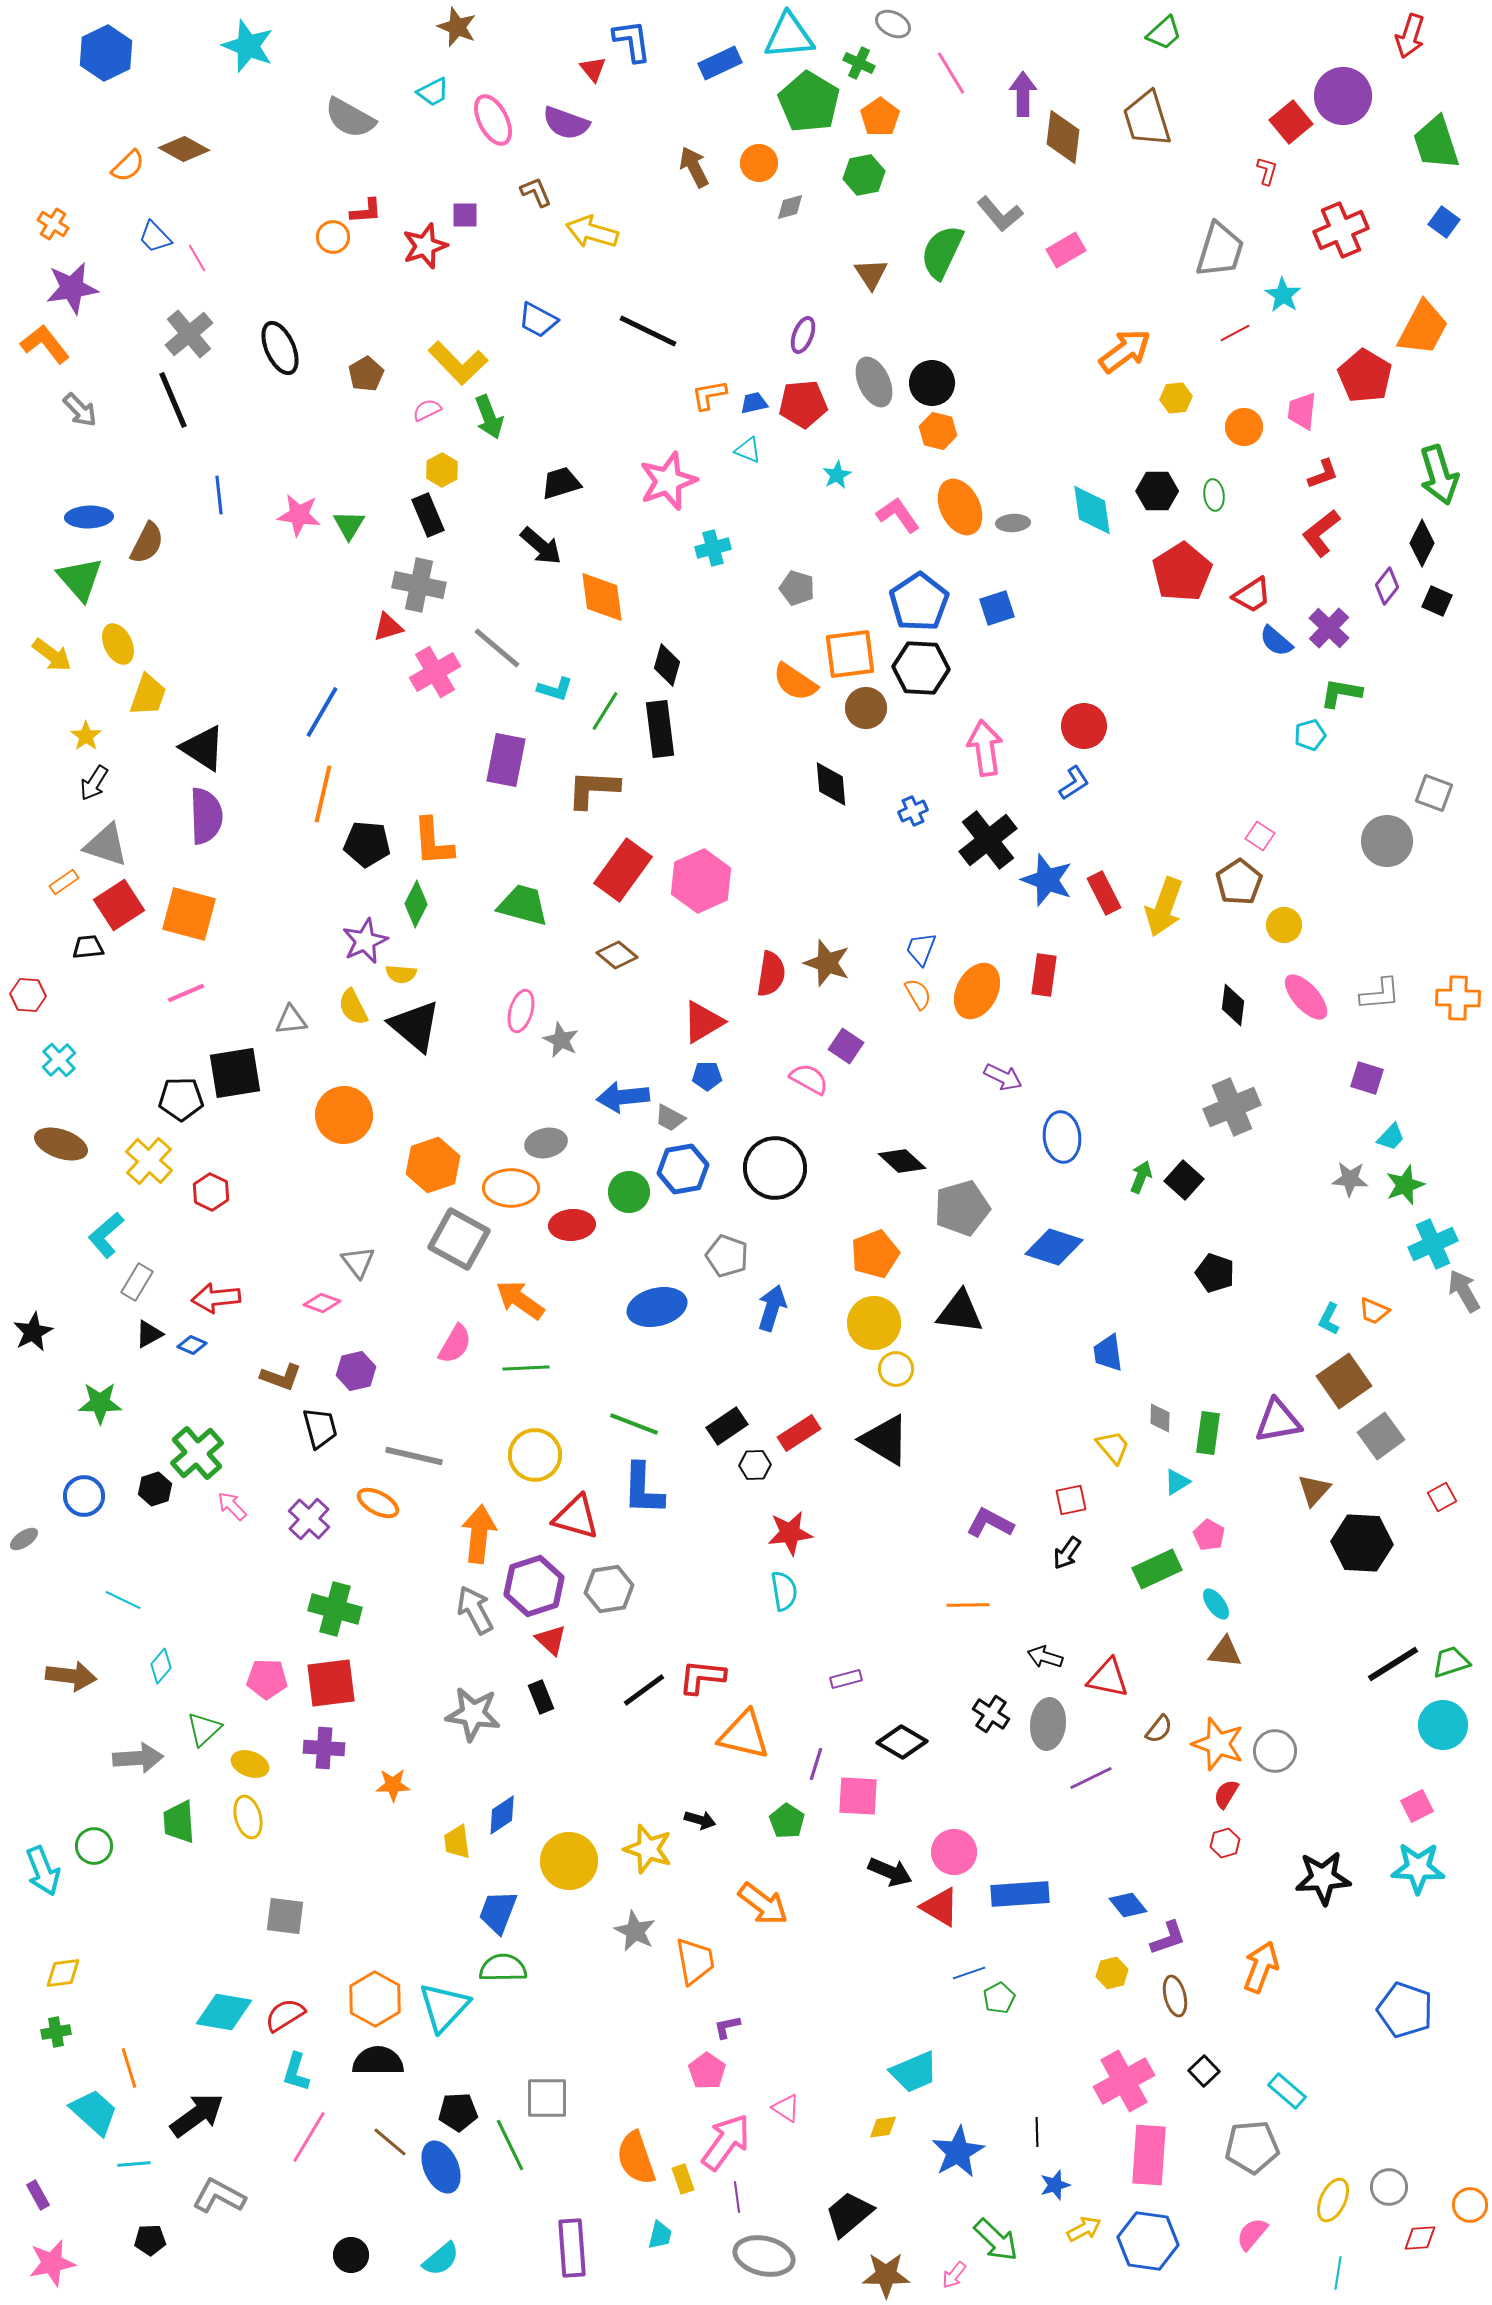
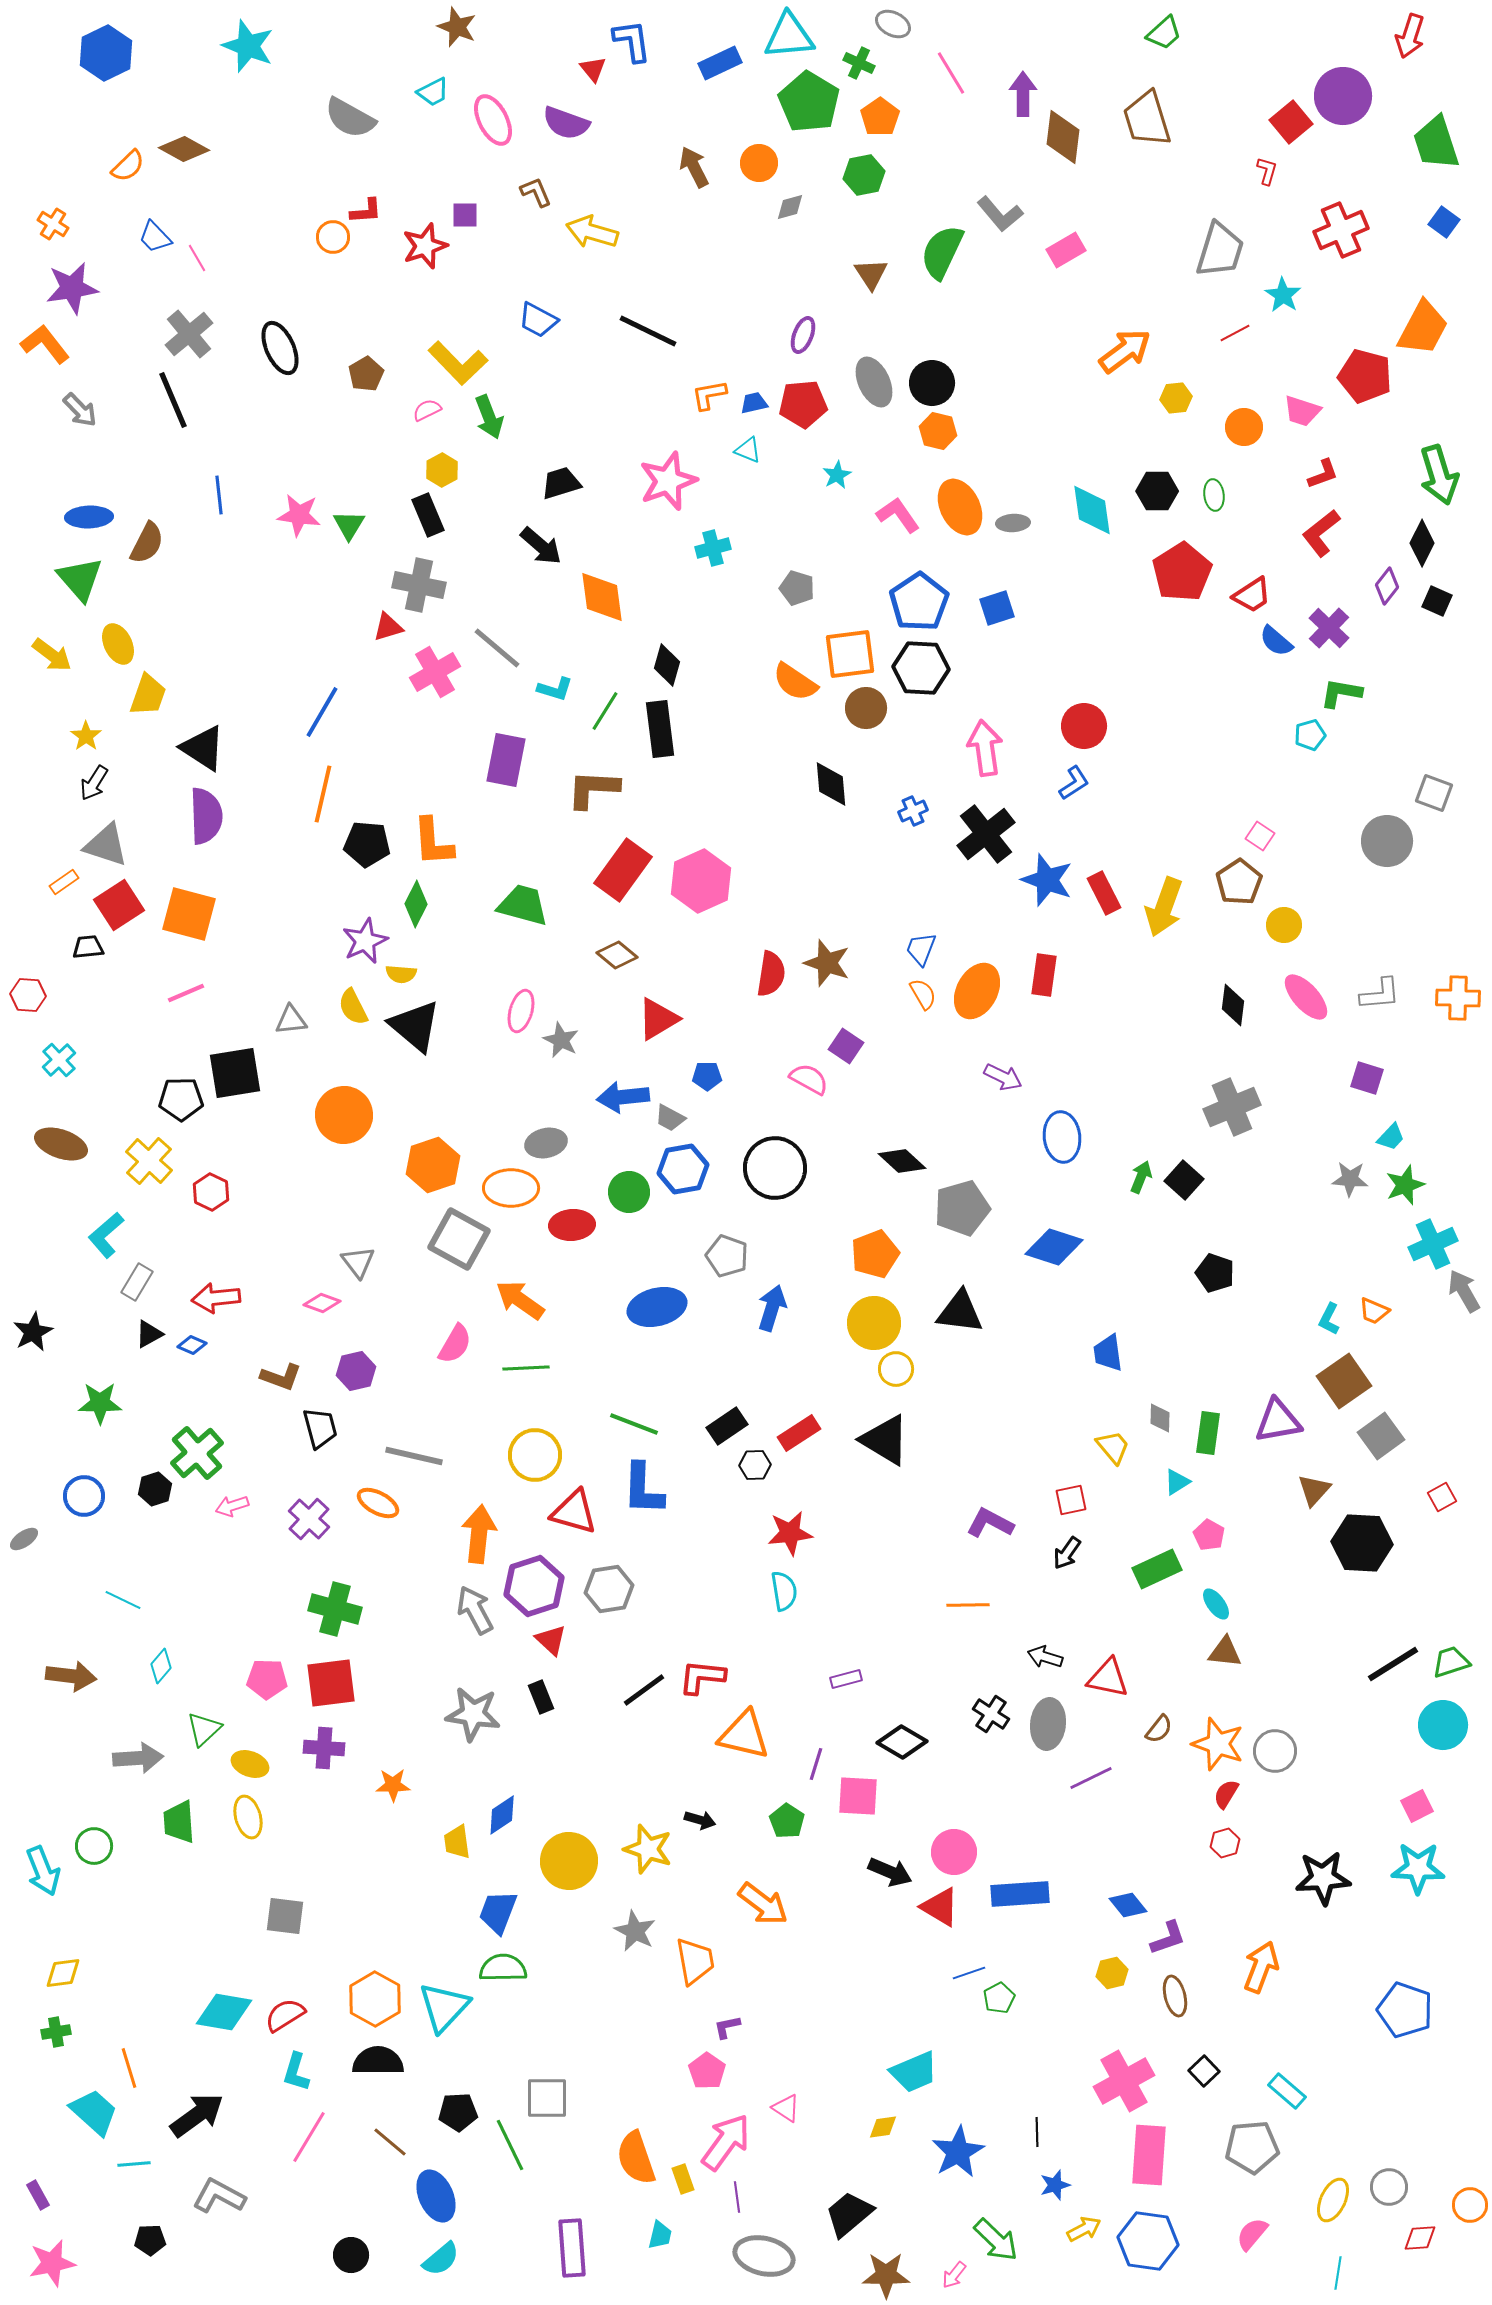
red pentagon at (1365, 376): rotated 16 degrees counterclockwise
pink trapezoid at (1302, 411): rotated 78 degrees counterclockwise
black cross at (988, 840): moved 2 px left, 6 px up
orange semicircle at (918, 994): moved 5 px right
red triangle at (703, 1022): moved 45 px left, 3 px up
pink arrow at (232, 1506): rotated 64 degrees counterclockwise
red triangle at (576, 1517): moved 2 px left, 5 px up
blue ellipse at (441, 2167): moved 5 px left, 29 px down
